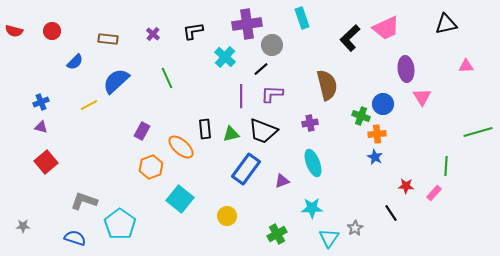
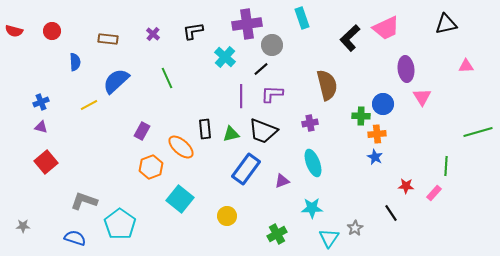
blue semicircle at (75, 62): rotated 48 degrees counterclockwise
green cross at (361, 116): rotated 18 degrees counterclockwise
